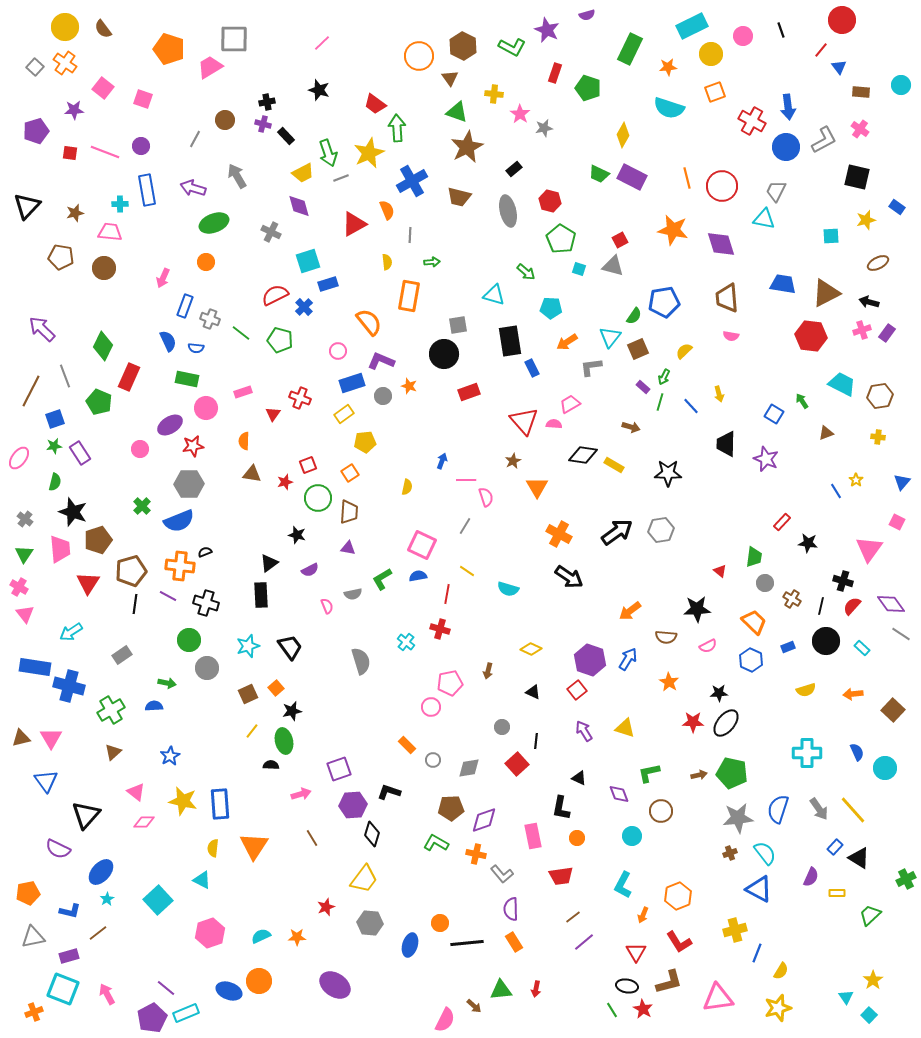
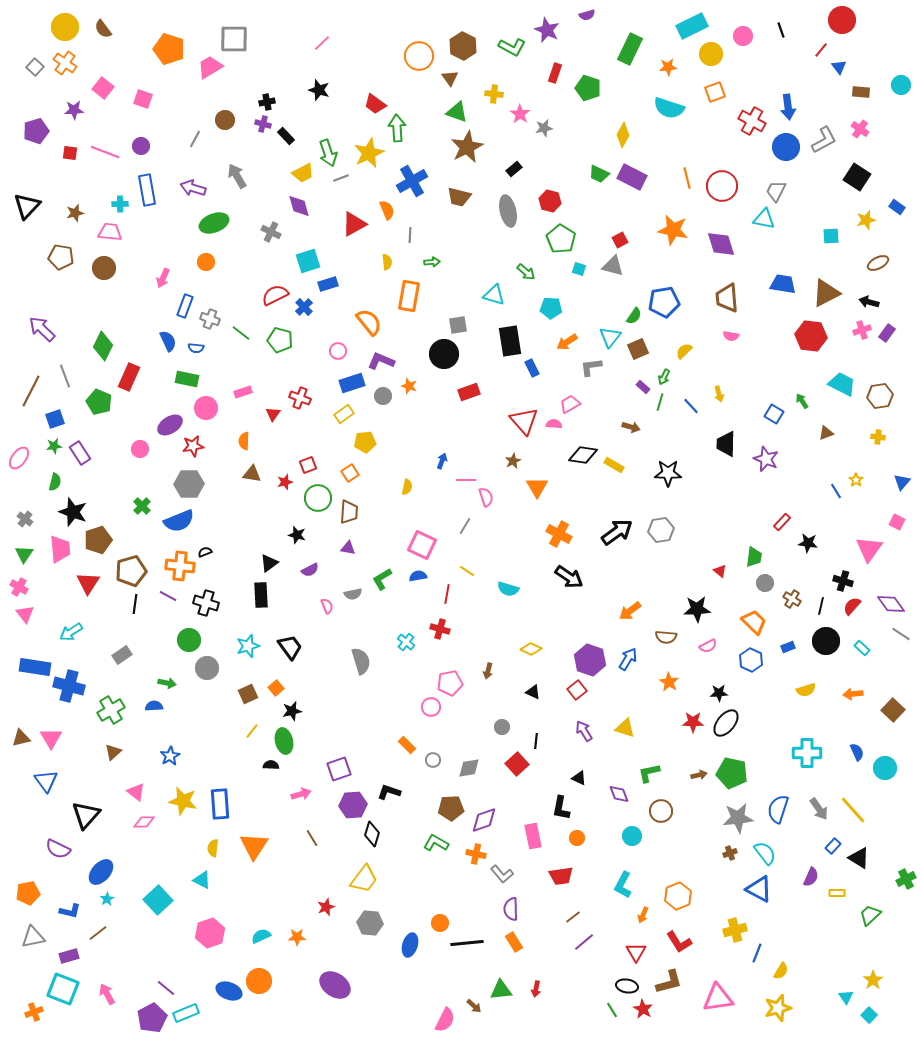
black square at (857, 177): rotated 20 degrees clockwise
blue rectangle at (835, 847): moved 2 px left, 1 px up
